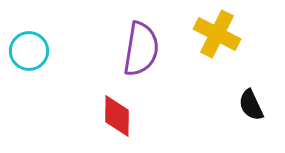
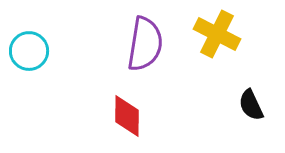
purple semicircle: moved 4 px right, 5 px up
red diamond: moved 10 px right
